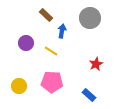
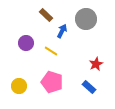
gray circle: moved 4 px left, 1 px down
blue arrow: rotated 16 degrees clockwise
pink pentagon: rotated 15 degrees clockwise
blue rectangle: moved 8 px up
